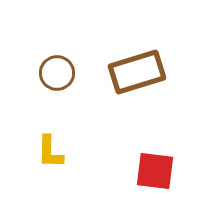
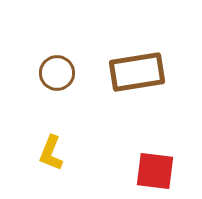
brown rectangle: rotated 8 degrees clockwise
yellow L-shape: moved 1 px right, 1 px down; rotated 21 degrees clockwise
